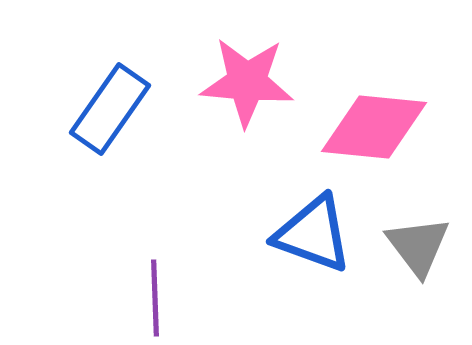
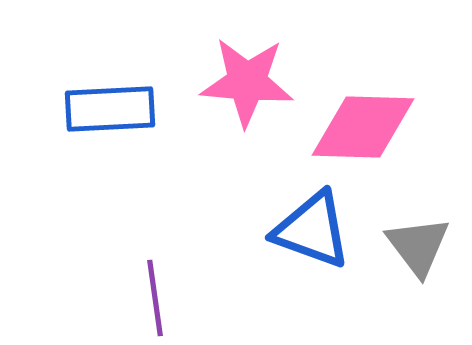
blue rectangle: rotated 52 degrees clockwise
pink diamond: moved 11 px left; rotated 4 degrees counterclockwise
blue triangle: moved 1 px left, 4 px up
purple line: rotated 6 degrees counterclockwise
